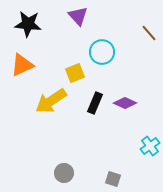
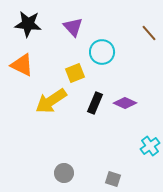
purple triangle: moved 5 px left, 11 px down
orange triangle: rotated 50 degrees clockwise
